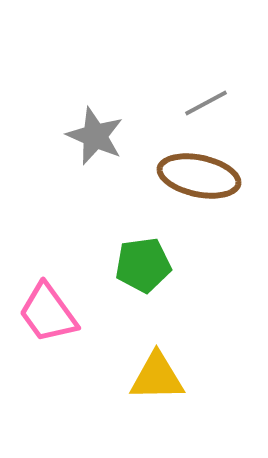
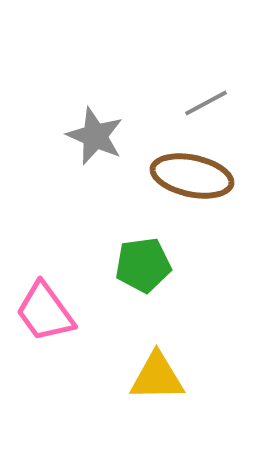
brown ellipse: moved 7 px left
pink trapezoid: moved 3 px left, 1 px up
